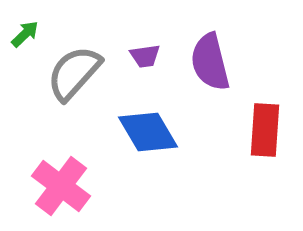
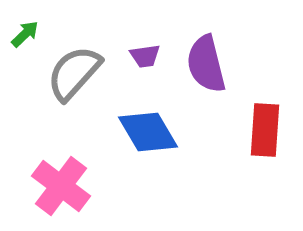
purple semicircle: moved 4 px left, 2 px down
